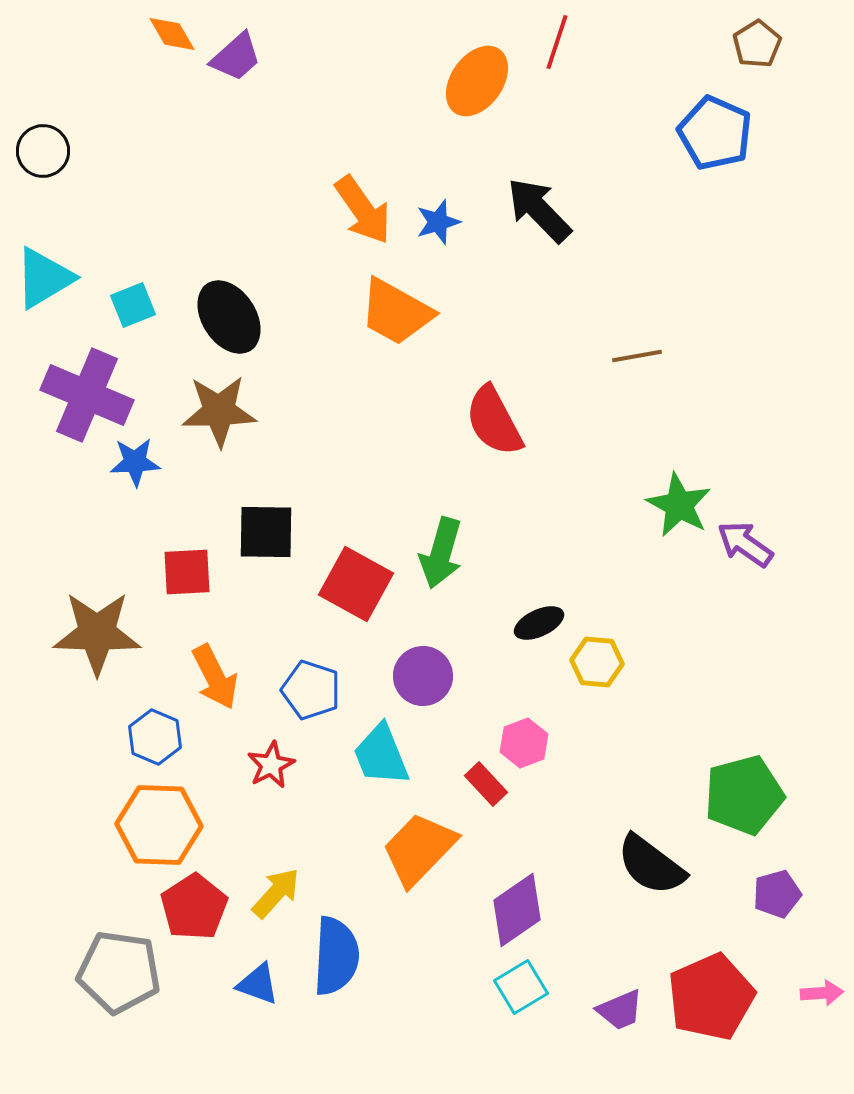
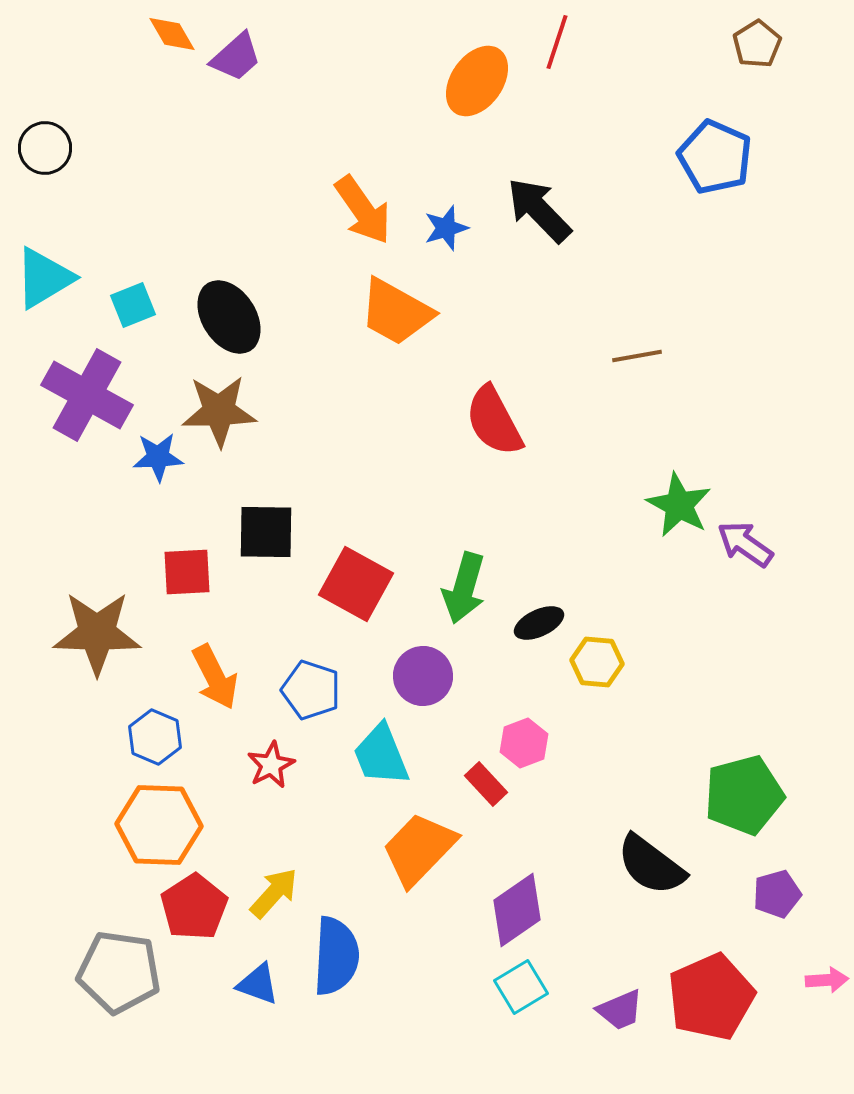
blue pentagon at (715, 133): moved 24 px down
black circle at (43, 151): moved 2 px right, 3 px up
blue star at (438, 222): moved 8 px right, 6 px down
purple cross at (87, 395): rotated 6 degrees clockwise
blue star at (135, 462): moved 23 px right, 5 px up
green arrow at (441, 553): moved 23 px right, 35 px down
yellow arrow at (276, 893): moved 2 px left
pink arrow at (822, 993): moved 5 px right, 13 px up
